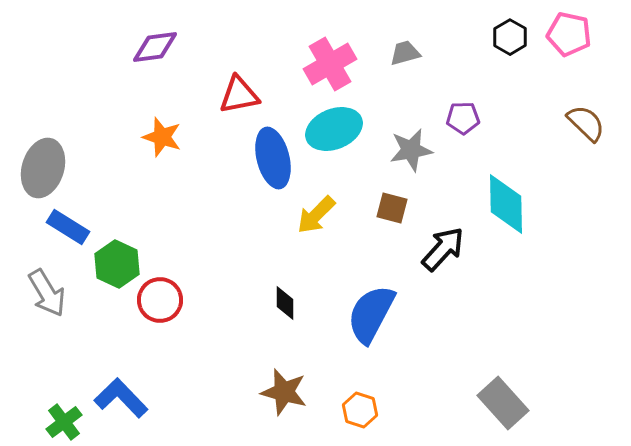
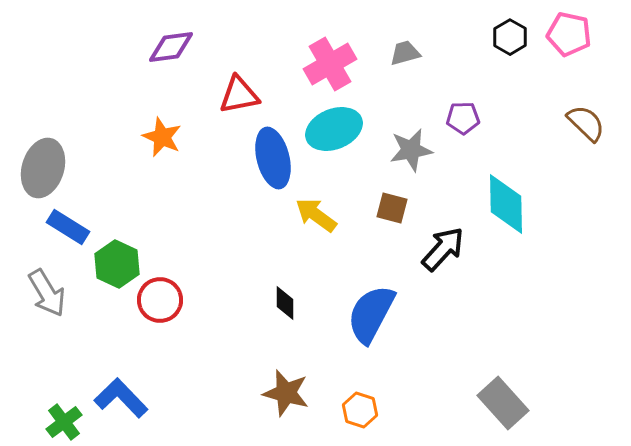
purple diamond: moved 16 px right
orange star: rotated 6 degrees clockwise
yellow arrow: rotated 81 degrees clockwise
brown star: moved 2 px right, 1 px down
